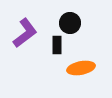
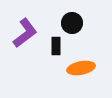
black circle: moved 2 px right
black rectangle: moved 1 px left, 1 px down
